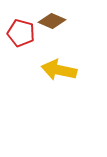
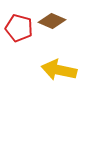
red pentagon: moved 2 px left, 5 px up
